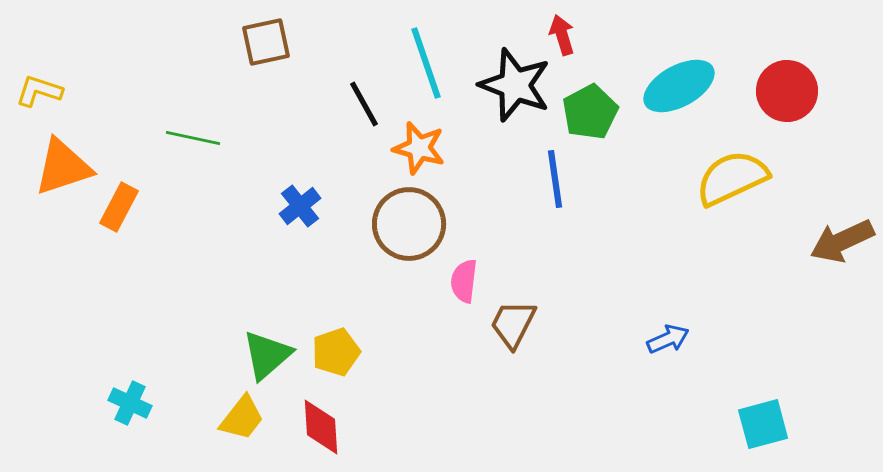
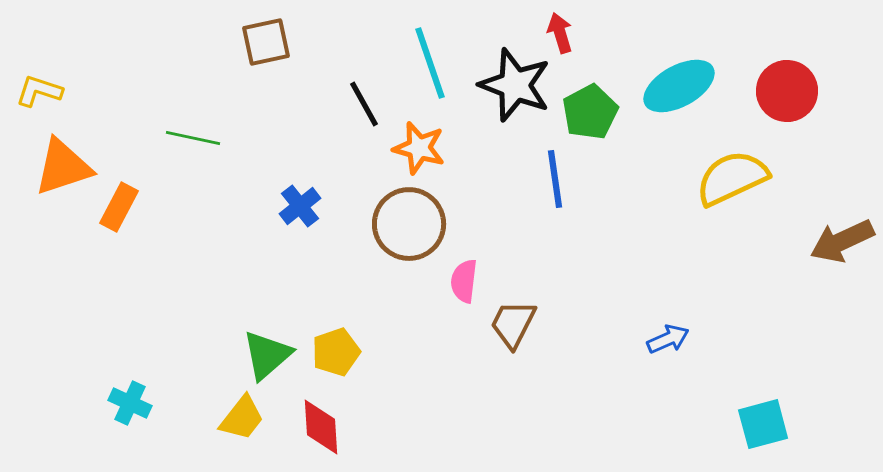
red arrow: moved 2 px left, 2 px up
cyan line: moved 4 px right
